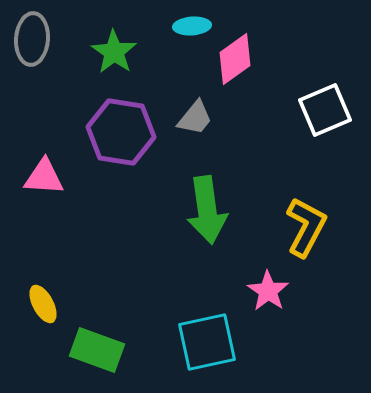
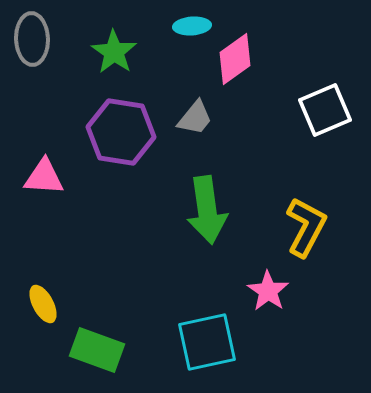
gray ellipse: rotated 6 degrees counterclockwise
